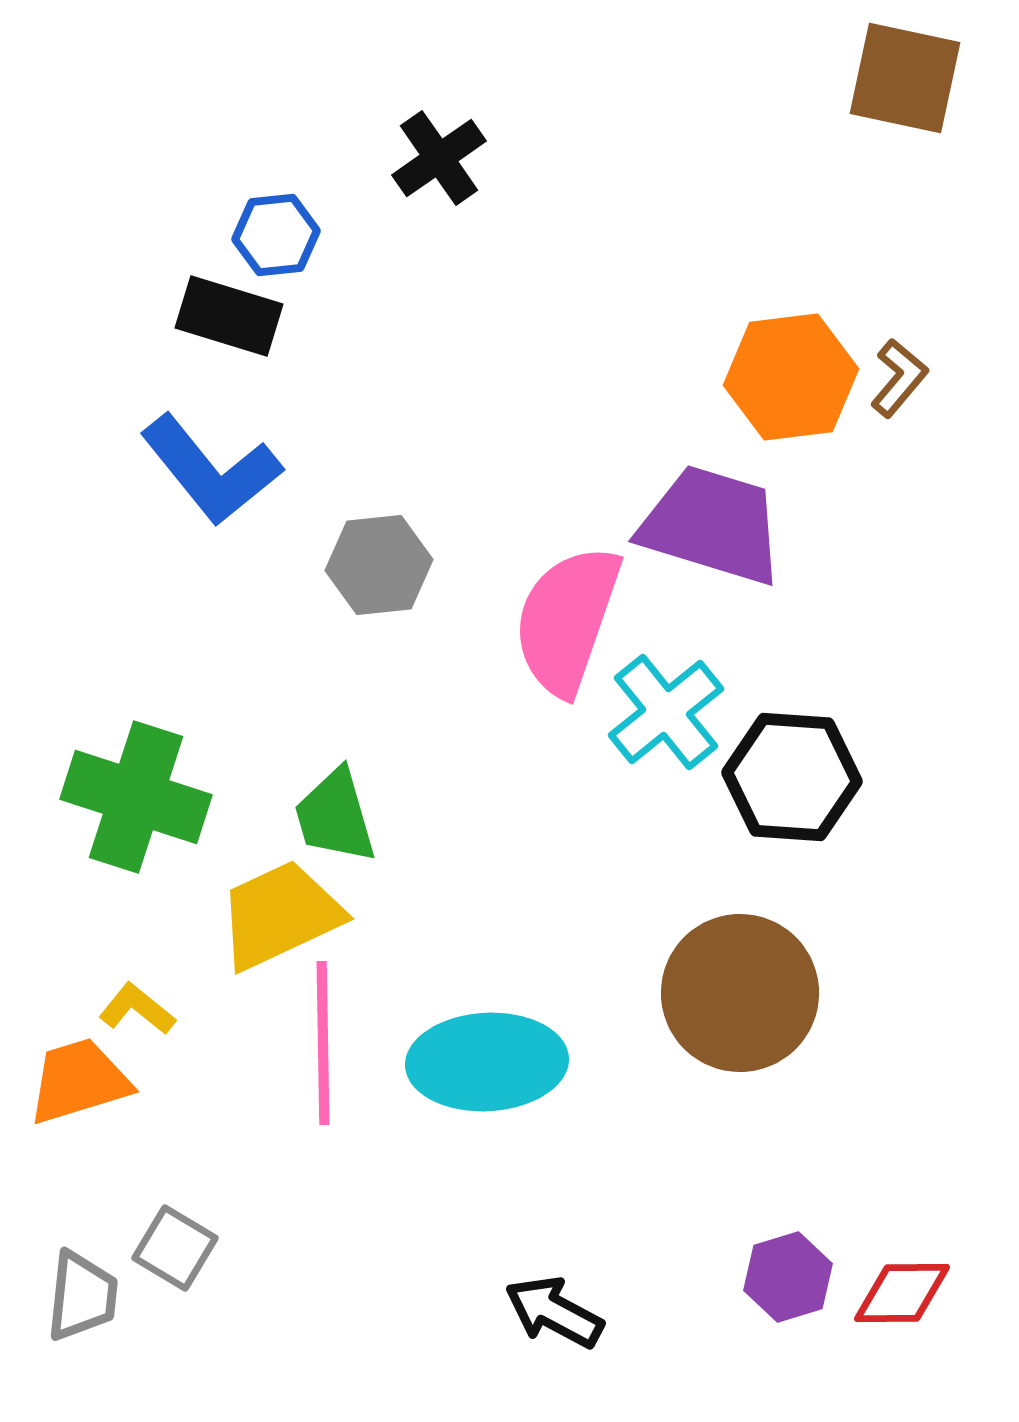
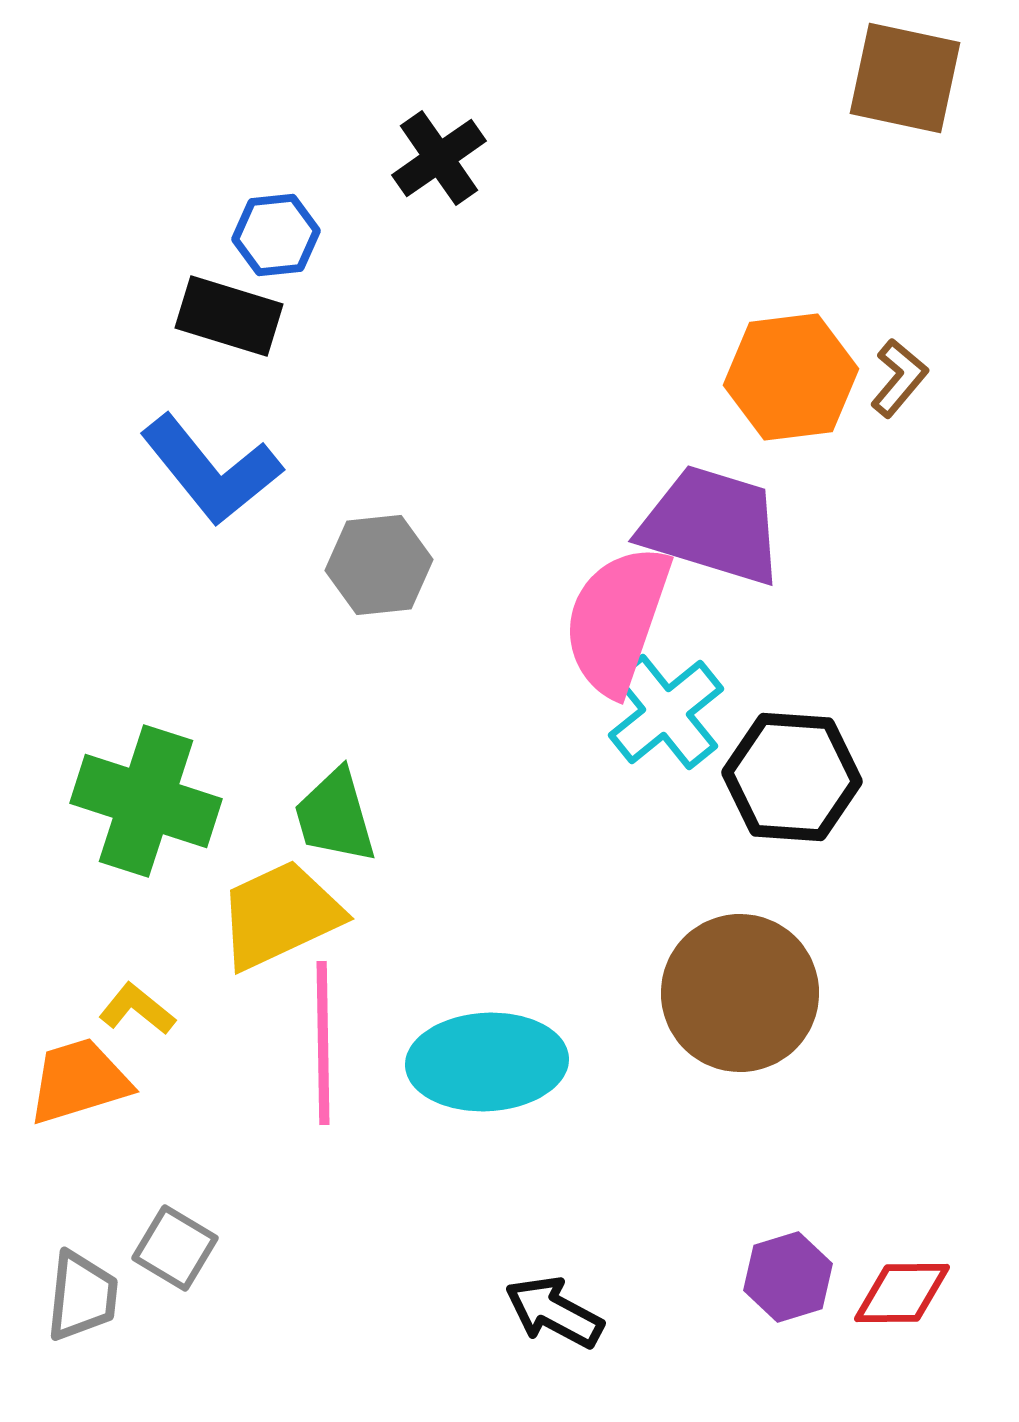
pink semicircle: moved 50 px right
green cross: moved 10 px right, 4 px down
